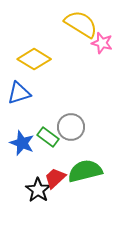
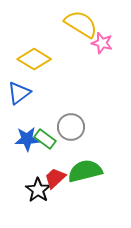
blue triangle: rotated 20 degrees counterclockwise
green rectangle: moved 3 px left, 2 px down
blue star: moved 5 px right, 4 px up; rotated 25 degrees counterclockwise
